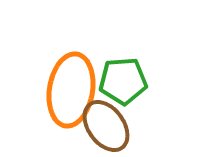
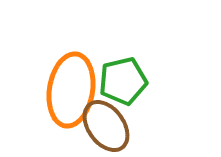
green pentagon: rotated 9 degrees counterclockwise
